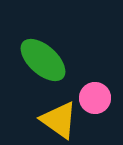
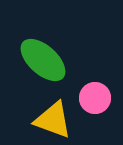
yellow triangle: moved 6 px left; rotated 15 degrees counterclockwise
